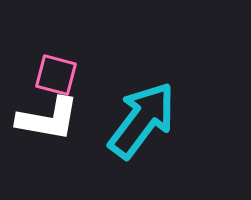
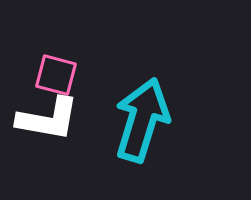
cyan arrow: rotated 20 degrees counterclockwise
